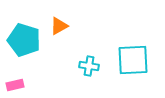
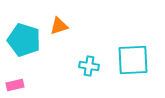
orange triangle: rotated 12 degrees clockwise
